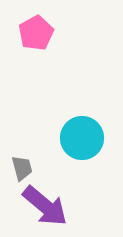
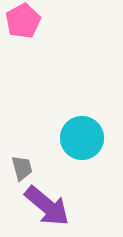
pink pentagon: moved 13 px left, 12 px up
purple arrow: moved 2 px right
